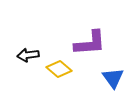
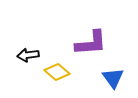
purple L-shape: moved 1 px right
yellow diamond: moved 2 px left, 3 px down
